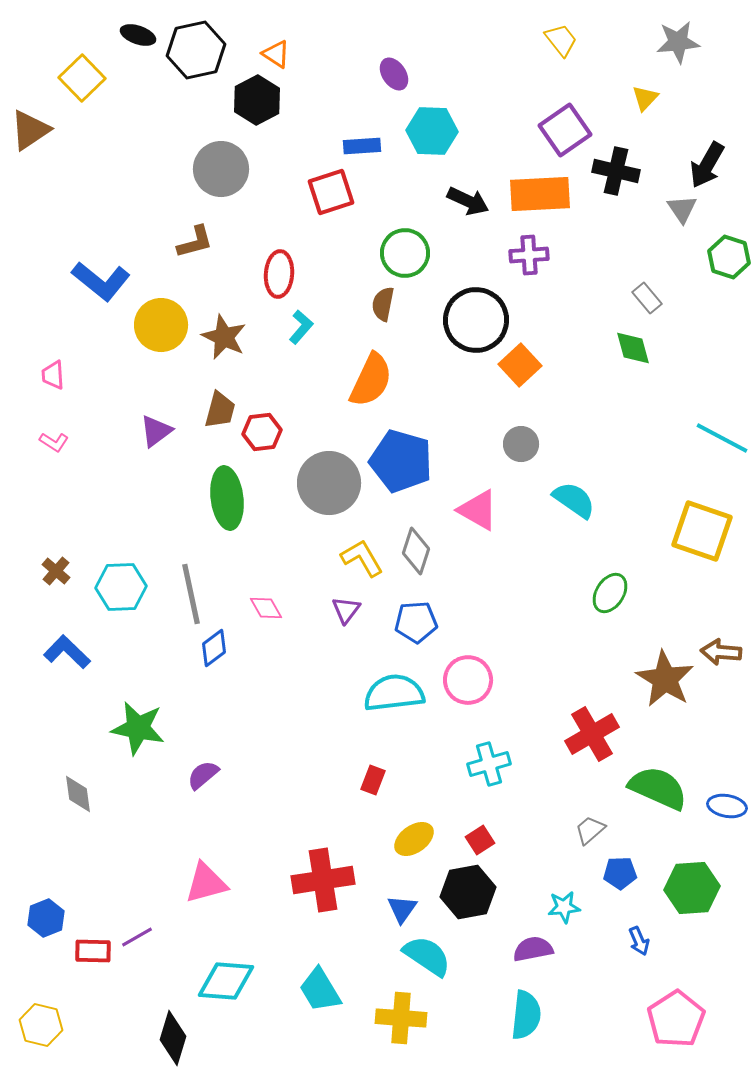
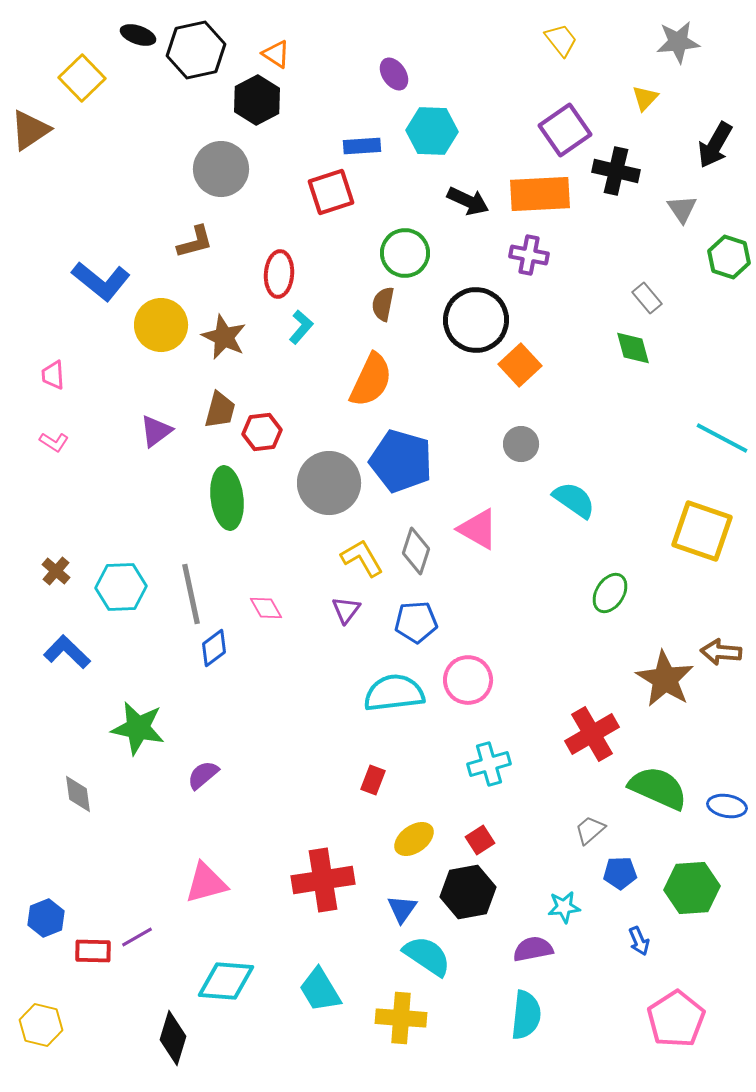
black arrow at (707, 165): moved 8 px right, 20 px up
purple cross at (529, 255): rotated 15 degrees clockwise
pink triangle at (478, 510): moved 19 px down
